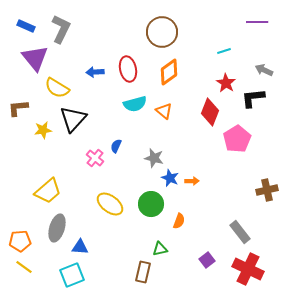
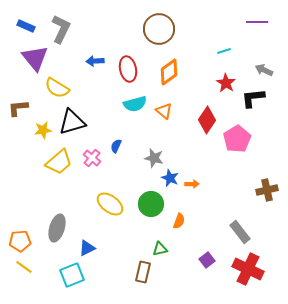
brown circle: moved 3 px left, 3 px up
blue arrow: moved 11 px up
red diamond: moved 3 px left, 8 px down; rotated 12 degrees clockwise
black triangle: moved 1 px left, 3 px down; rotated 32 degrees clockwise
pink cross: moved 3 px left
orange arrow: moved 3 px down
yellow trapezoid: moved 11 px right, 29 px up
blue triangle: moved 7 px right, 1 px down; rotated 30 degrees counterclockwise
